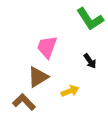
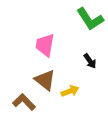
pink trapezoid: moved 2 px left, 2 px up; rotated 10 degrees counterclockwise
brown triangle: moved 7 px right, 3 px down; rotated 50 degrees counterclockwise
